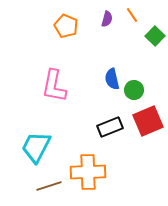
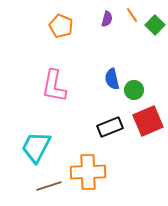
orange pentagon: moved 5 px left
green square: moved 11 px up
